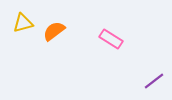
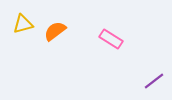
yellow triangle: moved 1 px down
orange semicircle: moved 1 px right
